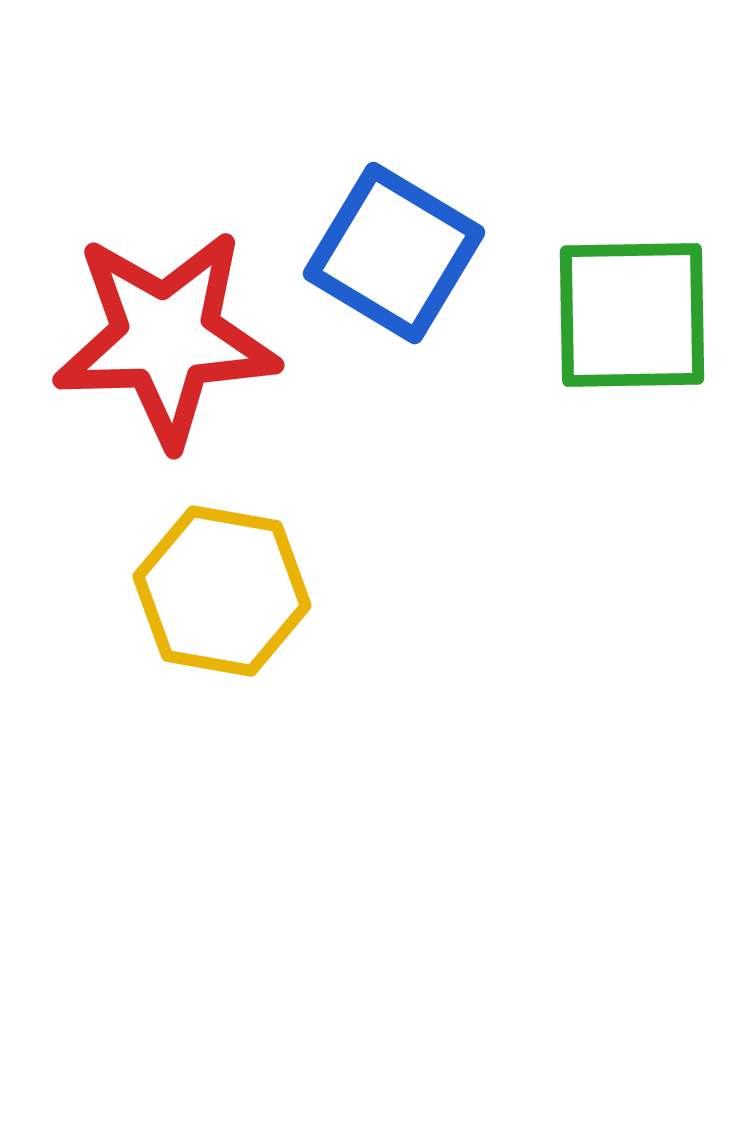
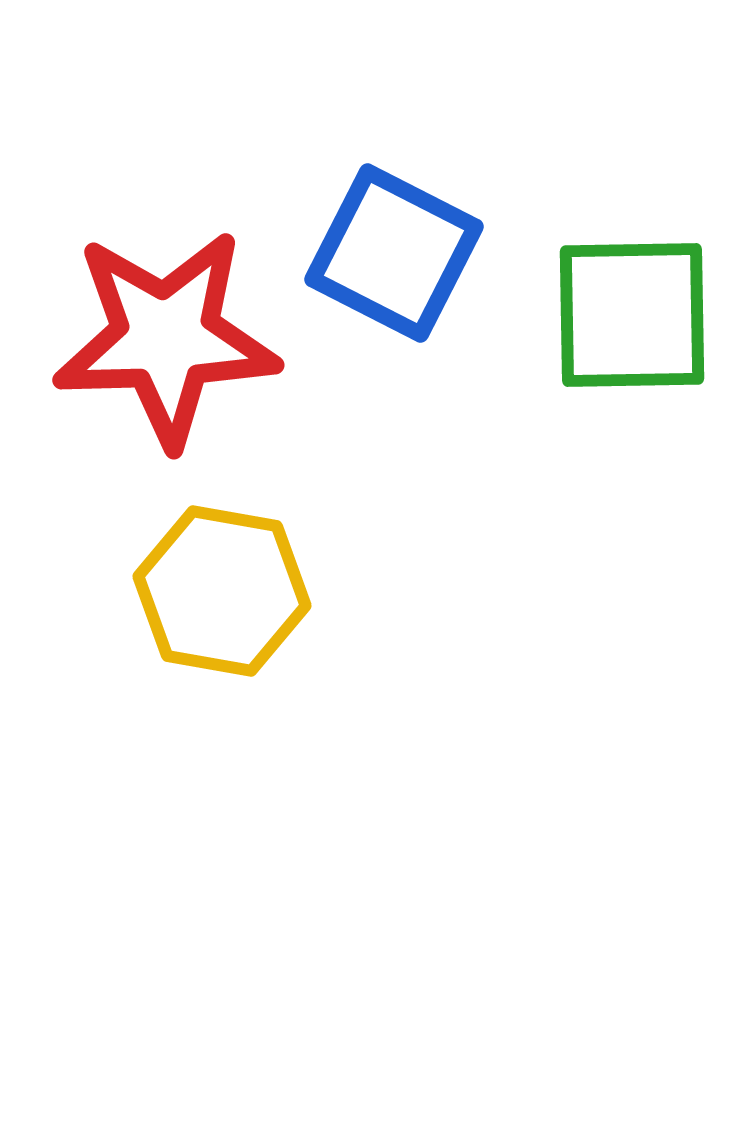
blue square: rotated 4 degrees counterclockwise
